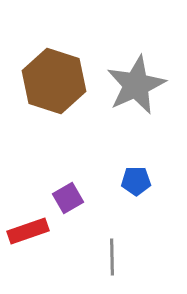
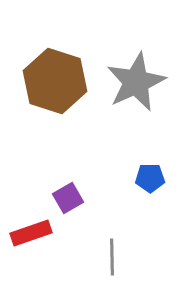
brown hexagon: moved 1 px right
gray star: moved 3 px up
blue pentagon: moved 14 px right, 3 px up
red rectangle: moved 3 px right, 2 px down
